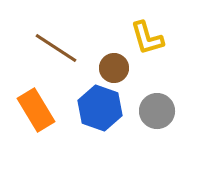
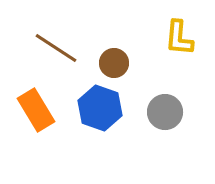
yellow L-shape: moved 32 px right; rotated 21 degrees clockwise
brown circle: moved 5 px up
gray circle: moved 8 px right, 1 px down
